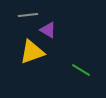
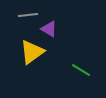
purple triangle: moved 1 px right, 1 px up
yellow triangle: rotated 16 degrees counterclockwise
